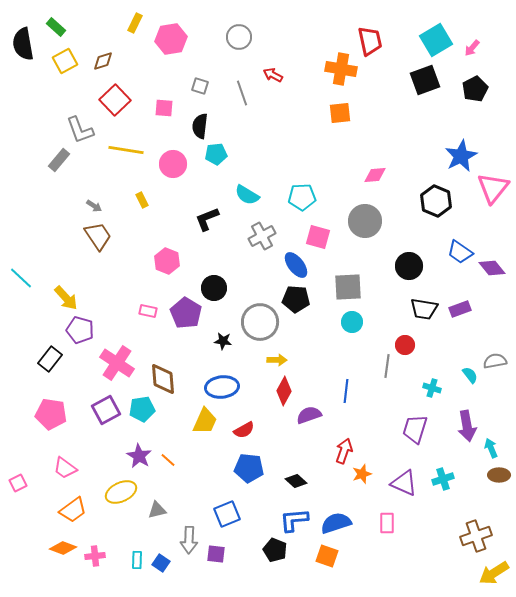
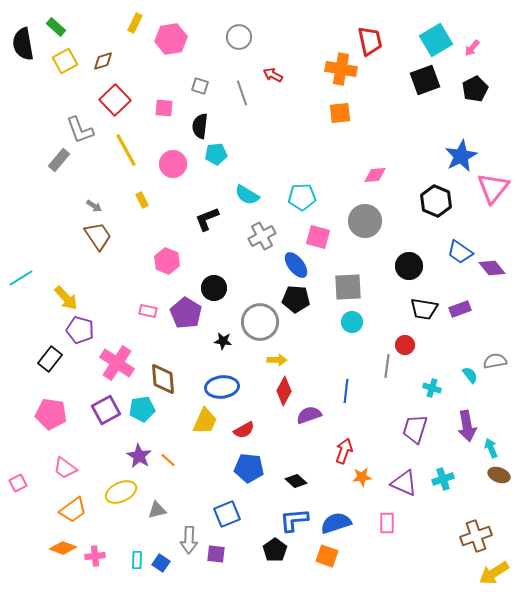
yellow line at (126, 150): rotated 52 degrees clockwise
cyan line at (21, 278): rotated 75 degrees counterclockwise
orange star at (362, 474): moved 3 px down; rotated 12 degrees clockwise
brown ellipse at (499, 475): rotated 20 degrees clockwise
black pentagon at (275, 550): rotated 15 degrees clockwise
